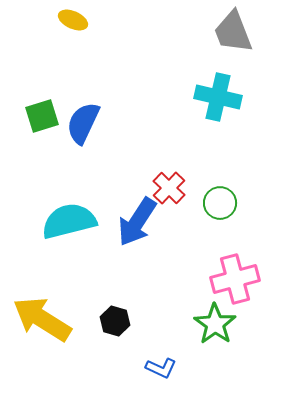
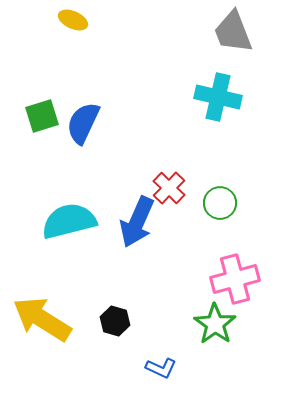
blue arrow: rotated 9 degrees counterclockwise
